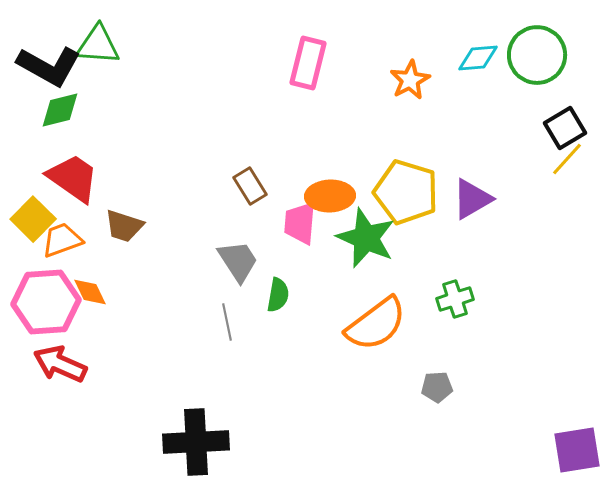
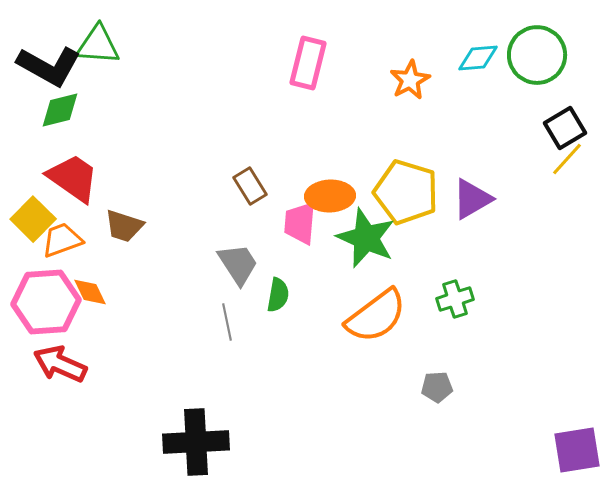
gray trapezoid: moved 3 px down
orange semicircle: moved 8 px up
